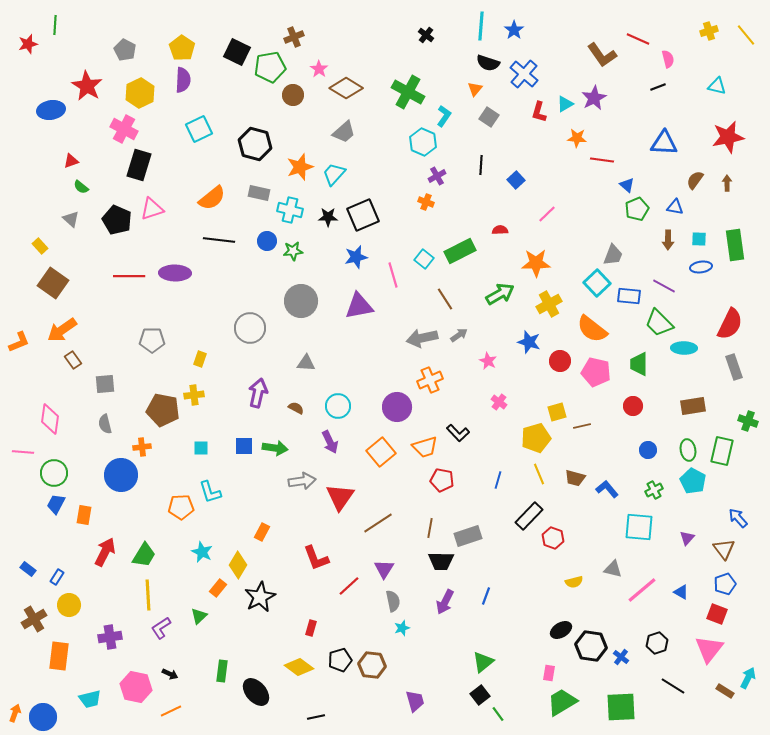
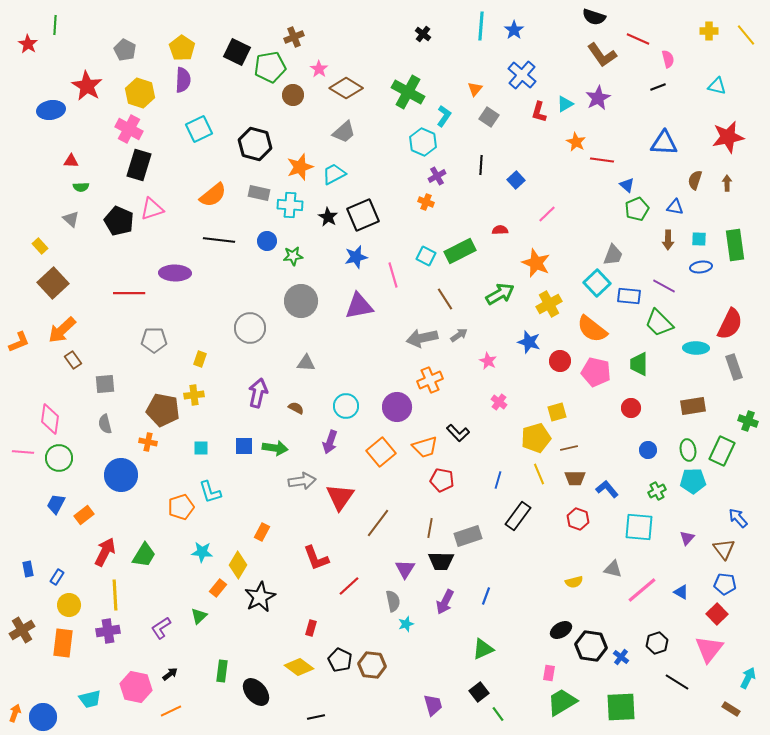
yellow cross at (709, 31): rotated 18 degrees clockwise
black cross at (426, 35): moved 3 px left, 1 px up
red star at (28, 44): rotated 24 degrees counterclockwise
black semicircle at (488, 63): moved 106 px right, 46 px up
blue cross at (524, 74): moved 2 px left, 1 px down
yellow hexagon at (140, 93): rotated 16 degrees counterclockwise
purple star at (594, 98): moved 4 px right
pink cross at (124, 129): moved 5 px right
orange star at (577, 138): moved 1 px left, 4 px down; rotated 24 degrees clockwise
red triangle at (71, 161): rotated 21 degrees clockwise
cyan trapezoid at (334, 174): rotated 20 degrees clockwise
brown semicircle at (695, 180): rotated 18 degrees counterclockwise
green semicircle at (81, 187): rotated 42 degrees counterclockwise
orange semicircle at (212, 198): moved 1 px right, 3 px up
cyan cross at (290, 210): moved 5 px up; rotated 10 degrees counterclockwise
black star at (328, 217): rotated 30 degrees clockwise
black pentagon at (117, 220): moved 2 px right, 1 px down
green star at (293, 251): moved 5 px down
cyan square at (424, 259): moved 2 px right, 3 px up; rotated 12 degrees counterclockwise
orange star at (536, 263): rotated 24 degrees clockwise
red line at (129, 276): moved 17 px down
brown square at (53, 283): rotated 12 degrees clockwise
orange arrow at (62, 330): rotated 8 degrees counterclockwise
gray pentagon at (152, 340): moved 2 px right
cyan ellipse at (684, 348): moved 12 px right
cyan circle at (338, 406): moved 8 px right
red circle at (633, 406): moved 2 px left, 2 px down
brown line at (582, 426): moved 13 px left, 22 px down
purple arrow at (330, 442): rotated 45 degrees clockwise
orange cross at (142, 447): moved 6 px right, 5 px up; rotated 18 degrees clockwise
green rectangle at (722, 451): rotated 12 degrees clockwise
green circle at (54, 473): moved 5 px right, 15 px up
brown trapezoid at (575, 478): rotated 15 degrees counterclockwise
cyan pentagon at (693, 481): rotated 30 degrees counterclockwise
green cross at (654, 490): moved 3 px right, 1 px down
orange pentagon at (181, 507): rotated 15 degrees counterclockwise
orange rectangle at (84, 515): rotated 42 degrees clockwise
black rectangle at (529, 516): moved 11 px left; rotated 8 degrees counterclockwise
brown line at (378, 523): rotated 20 degrees counterclockwise
red hexagon at (553, 538): moved 25 px right, 19 px up
cyan star at (202, 552): rotated 20 degrees counterclockwise
blue rectangle at (28, 569): rotated 42 degrees clockwise
purple triangle at (384, 569): moved 21 px right
blue pentagon at (725, 584): rotated 25 degrees clockwise
yellow line at (148, 595): moved 33 px left
red square at (717, 614): rotated 25 degrees clockwise
brown cross at (34, 619): moved 12 px left, 11 px down
cyan star at (402, 628): moved 4 px right, 4 px up
purple cross at (110, 637): moved 2 px left, 6 px up
orange rectangle at (59, 656): moved 4 px right, 13 px up
black pentagon at (340, 660): rotated 30 degrees counterclockwise
green triangle at (483, 662): moved 13 px up; rotated 15 degrees clockwise
black arrow at (170, 674): rotated 63 degrees counterclockwise
black line at (673, 686): moved 4 px right, 4 px up
brown rectangle at (725, 691): moved 6 px right, 18 px down
black square at (480, 695): moved 1 px left, 3 px up
purple trapezoid at (415, 701): moved 18 px right, 4 px down
